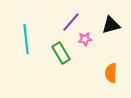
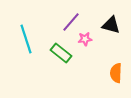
black triangle: rotated 30 degrees clockwise
cyan line: rotated 12 degrees counterclockwise
green rectangle: rotated 20 degrees counterclockwise
orange semicircle: moved 5 px right
